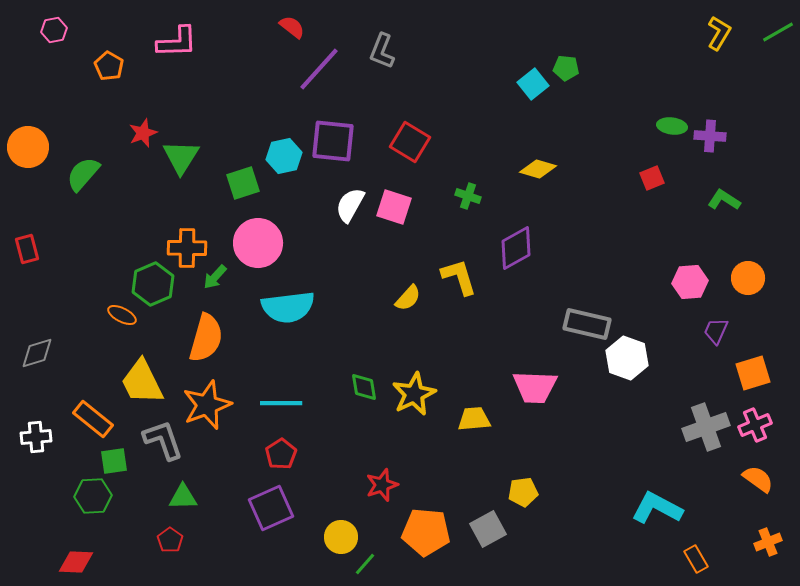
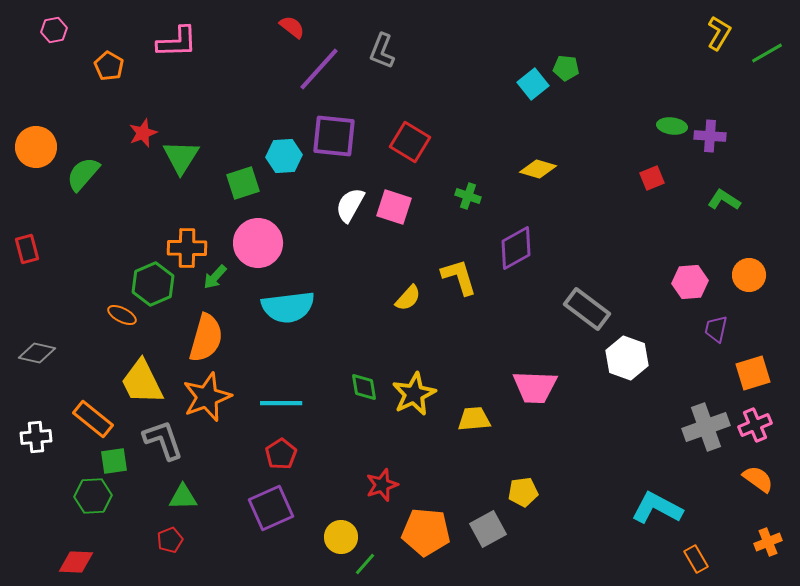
green line at (778, 32): moved 11 px left, 21 px down
purple square at (333, 141): moved 1 px right, 5 px up
orange circle at (28, 147): moved 8 px right
cyan hexagon at (284, 156): rotated 8 degrees clockwise
orange circle at (748, 278): moved 1 px right, 3 px up
gray rectangle at (587, 324): moved 15 px up; rotated 24 degrees clockwise
purple trapezoid at (716, 331): moved 2 px up; rotated 12 degrees counterclockwise
gray diamond at (37, 353): rotated 30 degrees clockwise
orange star at (207, 405): moved 8 px up
red pentagon at (170, 540): rotated 15 degrees clockwise
